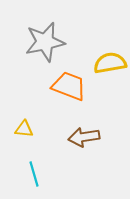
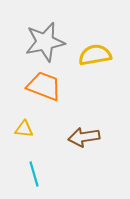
yellow semicircle: moved 15 px left, 8 px up
orange trapezoid: moved 25 px left
